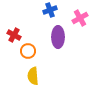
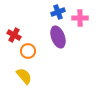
blue cross: moved 8 px right, 2 px down
pink cross: rotated 28 degrees clockwise
purple ellipse: rotated 20 degrees counterclockwise
yellow semicircle: moved 9 px left; rotated 144 degrees clockwise
